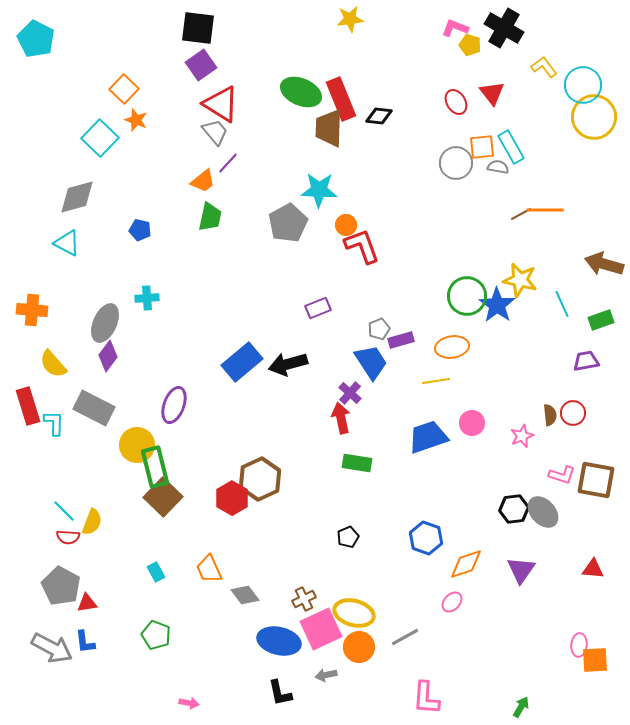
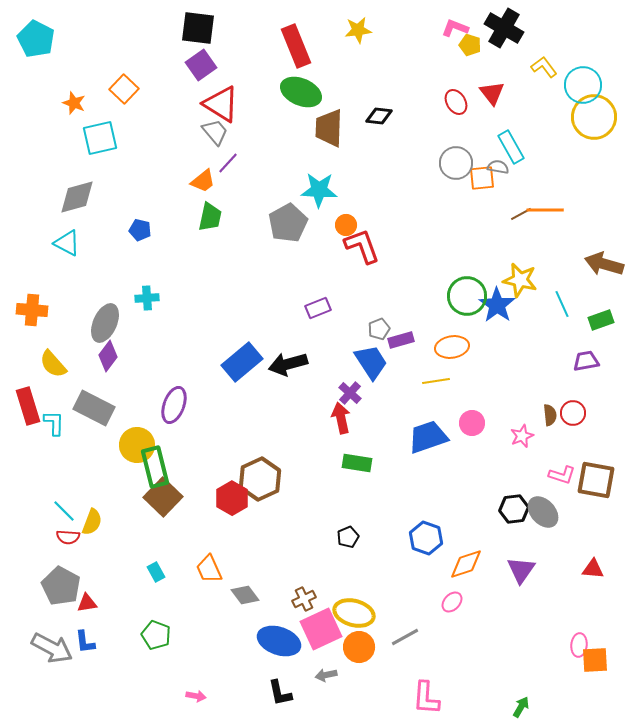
yellow star at (350, 19): moved 8 px right, 11 px down
red rectangle at (341, 99): moved 45 px left, 53 px up
orange star at (136, 120): moved 62 px left, 17 px up
cyan square at (100, 138): rotated 33 degrees clockwise
orange square at (482, 147): moved 31 px down
blue ellipse at (279, 641): rotated 6 degrees clockwise
pink arrow at (189, 703): moved 7 px right, 7 px up
